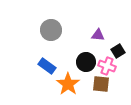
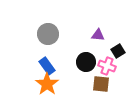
gray circle: moved 3 px left, 4 px down
blue rectangle: rotated 18 degrees clockwise
orange star: moved 21 px left
